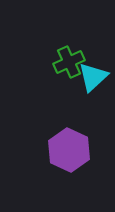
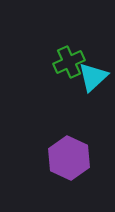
purple hexagon: moved 8 px down
